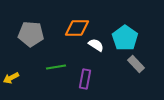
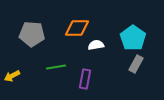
gray pentagon: moved 1 px right
cyan pentagon: moved 8 px right
white semicircle: rotated 42 degrees counterclockwise
gray rectangle: rotated 72 degrees clockwise
yellow arrow: moved 1 px right, 2 px up
